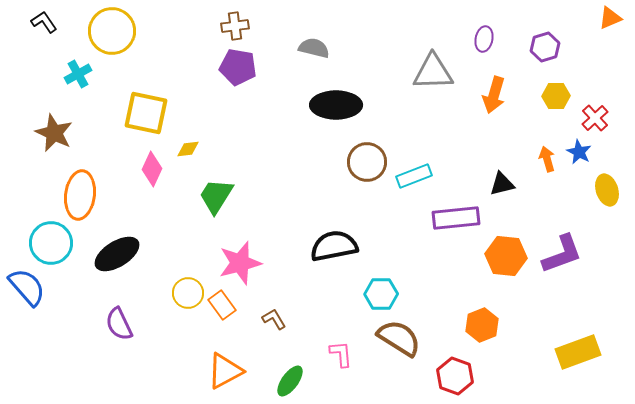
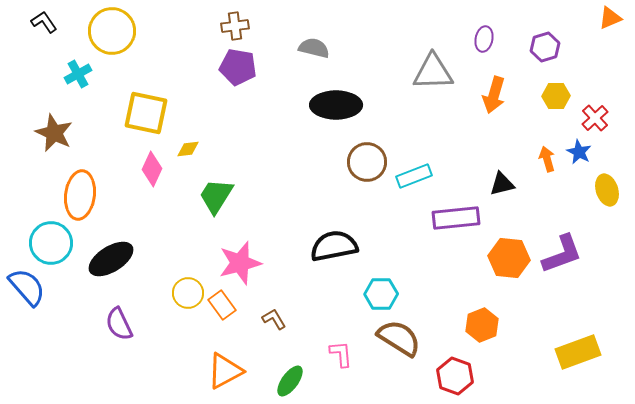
black ellipse at (117, 254): moved 6 px left, 5 px down
orange hexagon at (506, 256): moved 3 px right, 2 px down
